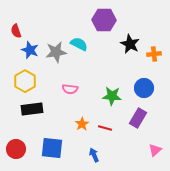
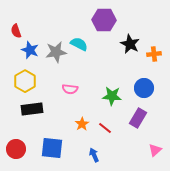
red line: rotated 24 degrees clockwise
